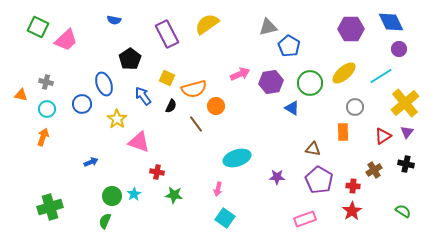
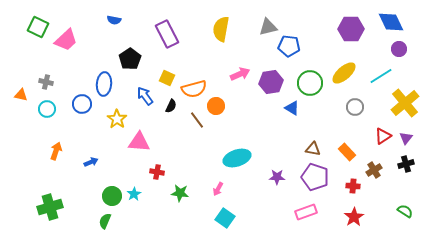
yellow semicircle at (207, 24): moved 14 px right, 5 px down; rotated 45 degrees counterclockwise
blue pentagon at (289, 46): rotated 25 degrees counterclockwise
blue ellipse at (104, 84): rotated 25 degrees clockwise
blue arrow at (143, 96): moved 2 px right
brown line at (196, 124): moved 1 px right, 4 px up
orange rectangle at (343, 132): moved 4 px right, 20 px down; rotated 42 degrees counterclockwise
purple triangle at (407, 132): moved 1 px left, 6 px down
orange arrow at (43, 137): moved 13 px right, 14 px down
pink triangle at (139, 142): rotated 15 degrees counterclockwise
black cross at (406, 164): rotated 28 degrees counterclockwise
purple pentagon at (319, 180): moved 4 px left, 3 px up; rotated 12 degrees counterclockwise
pink arrow at (218, 189): rotated 16 degrees clockwise
green star at (174, 195): moved 6 px right, 2 px up
red star at (352, 211): moved 2 px right, 6 px down
green semicircle at (403, 211): moved 2 px right
pink rectangle at (305, 219): moved 1 px right, 7 px up
